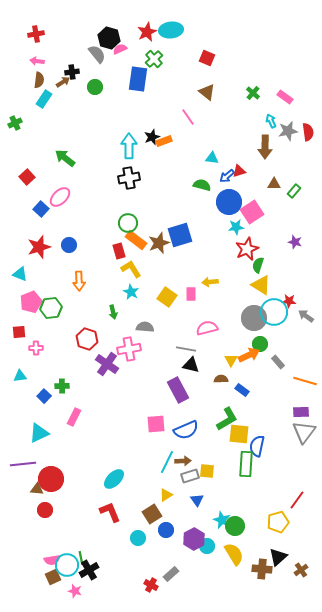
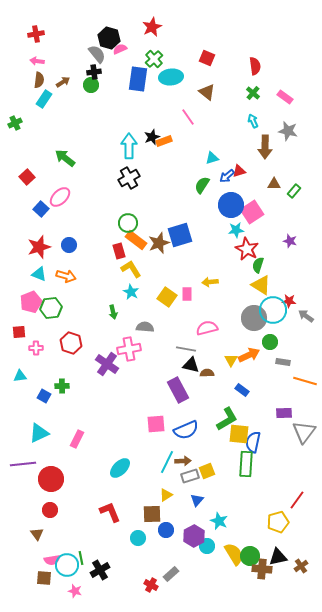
cyan ellipse at (171, 30): moved 47 px down
red star at (147, 32): moved 5 px right, 5 px up
black cross at (72, 72): moved 22 px right
green circle at (95, 87): moved 4 px left, 2 px up
cyan arrow at (271, 121): moved 18 px left
gray star at (288, 131): rotated 24 degrees clockwise
red semicircle at (308, 132): moved 53 px left, 66 px up
cyan triangle at (212, 158): rotated 24 degrees counterclockwise
black cross at (129, 178): rotated 20 degrees counterclockwise
green semicircle at (202, 185): rotated 72 degrees counterclockwise
blue circle at (229, 202): moved 2 px right, 3 px down
cyan star at (236, 227): moved 3 px down
purple star at (295, 242): moved 5 px left, 1 px up
red star at (247, 249): rotated 20 degrees counterclockwise
cyan triangle at (20, 274): moved 19 px right
orange arrow at (79, 281): moved 13 px left, 5 px up; rotated 72 degrees counterclockwise
pink rectangle at (191, 294): moved 4 px left
cyan circle at (274, 312): moved 1 px left, 2 px up
red hexagon at (87, 339): moved 16 px left, 4 px down
green circle at (260, 344): moved 10 px right, 2 px up
gray rectangle at (278, 362): moved 5 px right; rotated 40 degrees counterclockwise
brown semicircle at (221, 379): moved 14 px left, 6 px up
blue square at (44, 396): rotated 16 degrees counterclockwise
purple rectangle at (301, 412): moved 17 px left, 1 px down
pink rectangle at (74, 417): moved 3 px right, 22 px down
blue semicircle at (257, 446): moved 4 px left, 4 px up
yellow square at (207, 471): rotated 28 degrees counterclockwise
cyan ellipse at (114, 479): moved 6 px right, 11 px up
brown triangle at (37, 489): moved 45 px down; rotated 48 degrees clockwise
blue triangle at (197, 500): rotated 16 degrees clockwise
red circle at (45, 510): moved 5 px right
brown square at (152, 514): rotated 30 degrees clockwise
cyan star at (222, 520): moved 3 px left, 1 px down
green circle at (235, 526): moved 15 px right, 30 px down
purple hexagon at (194, 539): moved 3 px up
black triangle at (278, 557): rotated 30 degrees clockwise
black cross at (89, 570): moved 11 px right
brown cross at (301, 570): moved 4 px up
brown square at (53, 577): moved 9 px left, 1 px down; rotated 28 degrees clockwise
